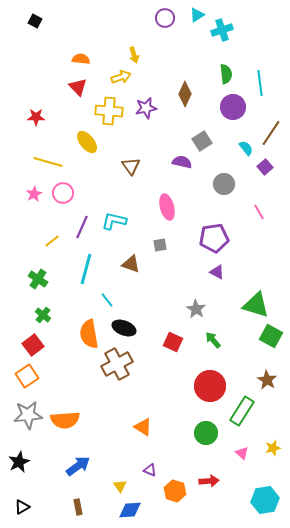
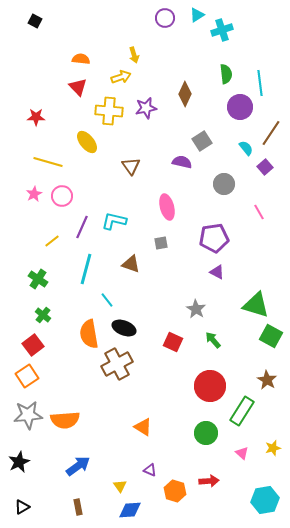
purple circle at (233, 107): moved 7 px right
pink circle at (63, 193): moved 1 px left, 3 px down
gray square at (160, 245): moved 1 px right, 2 px up
